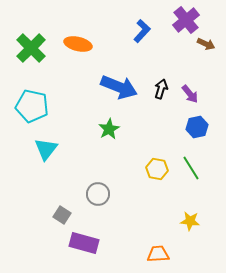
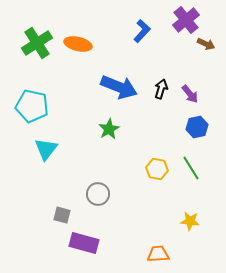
green cross: moved 6 px right, 5 px up; rotated 12 degrees clockwise
gray square: rotated 18 degrees counterclockwise
